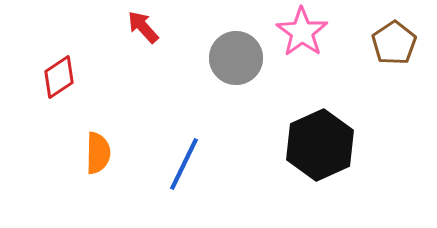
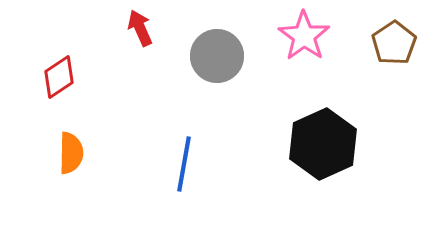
red arrow: moved 3 px left, 1 px down; rotated 18 degrees clockwise
pink star: moved 2 px right, 4 px down
gray circle: moved 19 px left, 2 px up
black hexagon: moved 3 px right, 1 px up
orange semicircle: moved 27 px left
blue line: rotated 16 degrees counterclockwise
